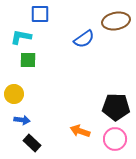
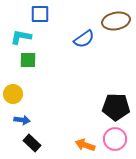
yellow circle: moved 1 px left
orange arrow: moved 5 px right, 14 px down
